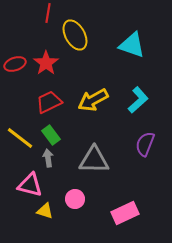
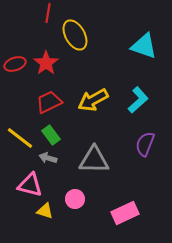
cyan triangle: moved 12 px right, 1 px down
gray arrow: rotated 66 degrees counterclockwise
